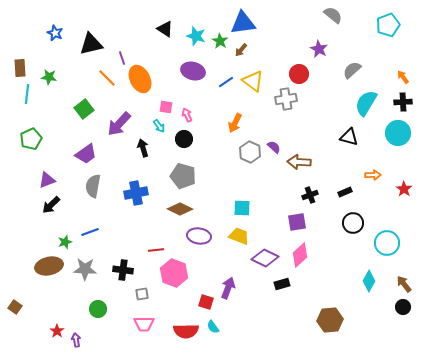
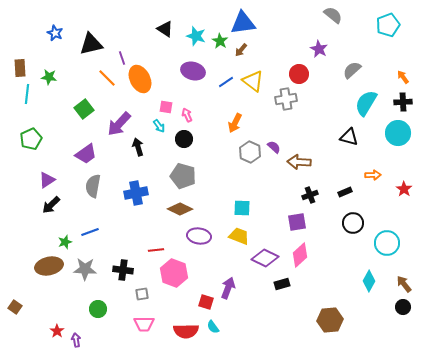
black arrow at (143, 148): moved 5 px left, 1 px up
purple triangle at (47, 180): rotated 12 degrees counterclockwise
